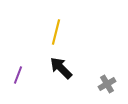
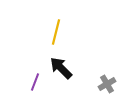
purple line: moved 17 px right, 7 px down
